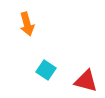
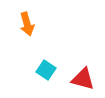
red triangle: moved 3 px left, 2 px up
